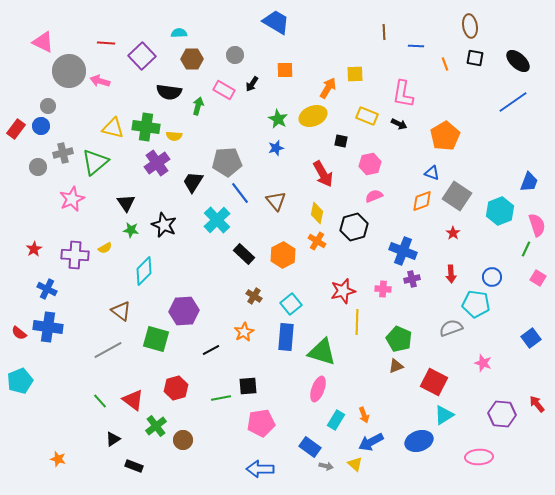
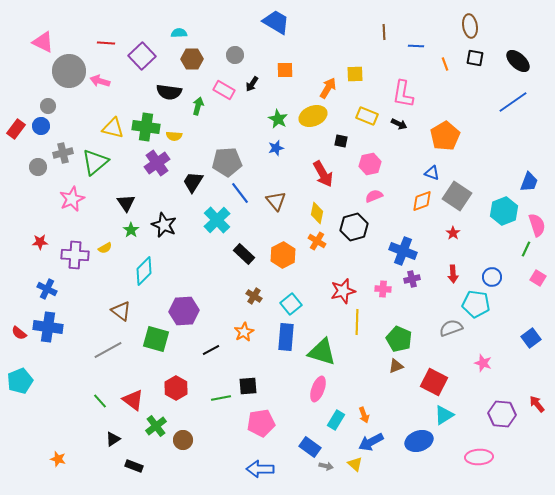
cyan hexagon at (500, 211): moved 4 px right
green star at (131, 230): rotated 28 degrees clockwise
red star at (34, 249): moved 6 px right, 7 px up; rotated 28 degrees clockwise
red arrow at (451, 274): moved 2 px right
red hexagon at (176, 388): rotated 15 degrees counterclockwise
